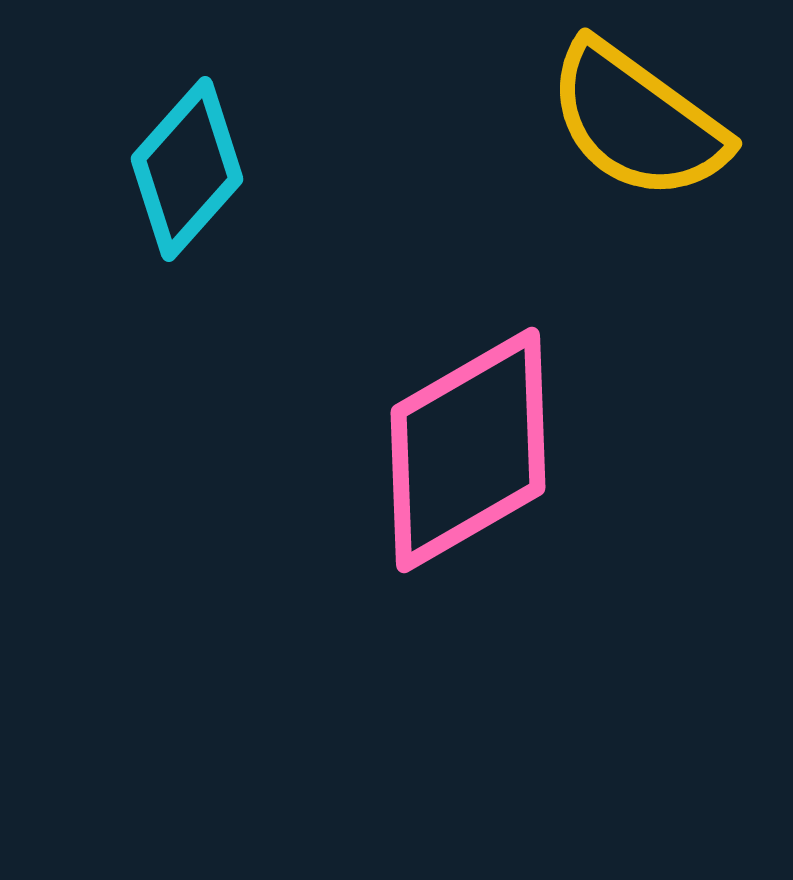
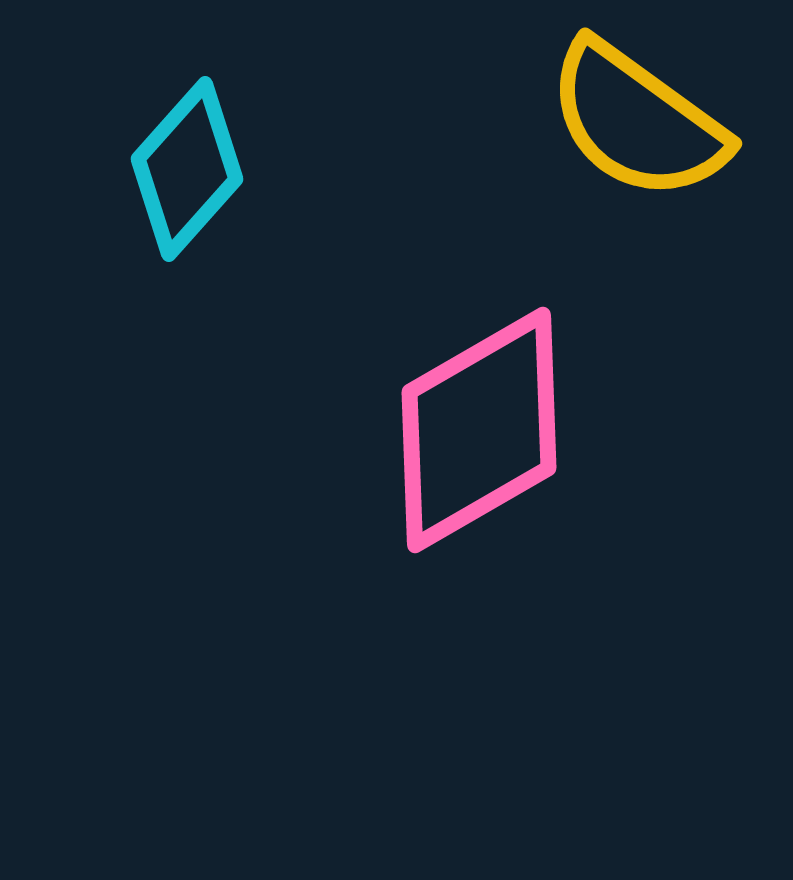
pink diamond: moved 11 px right, 20 px up
